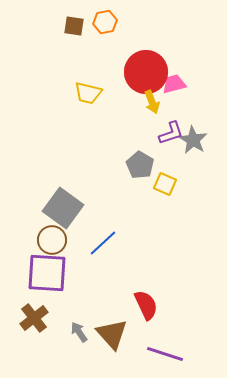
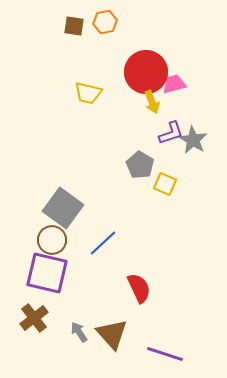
purple square: rotated 9 degrees clockwise
red semicircle: moved 7 px left, 17 px up
